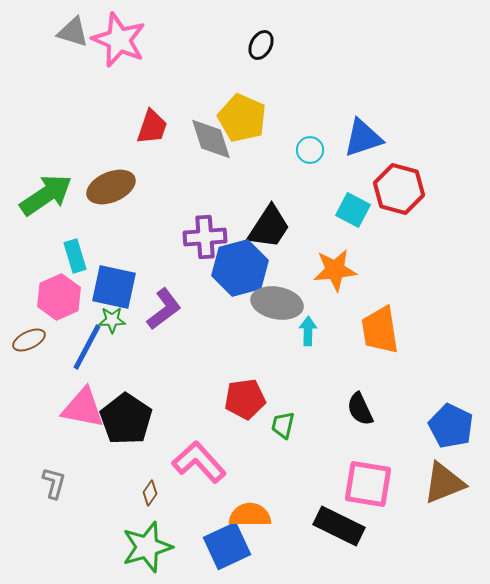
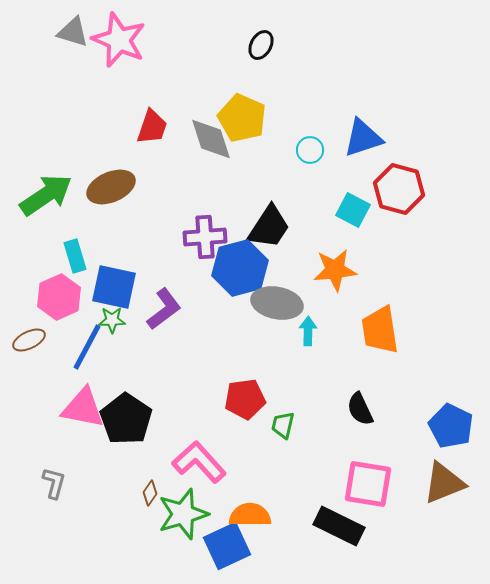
green star at (147, 547): moved 36 px right, 33 px up
